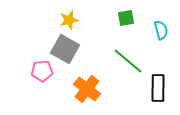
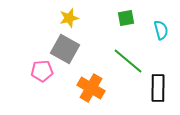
yellow star: moved 2 px up
orange cross: moved 4 px right, 1 px up; rotated 8 degrees counterclockwise
